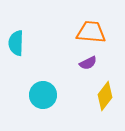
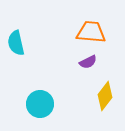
cyan semicircle: rotated 15 degrees counterclockwise
purple semicircle: moved 1 px up
cyan circle: moved 3 px left, 9 px down
